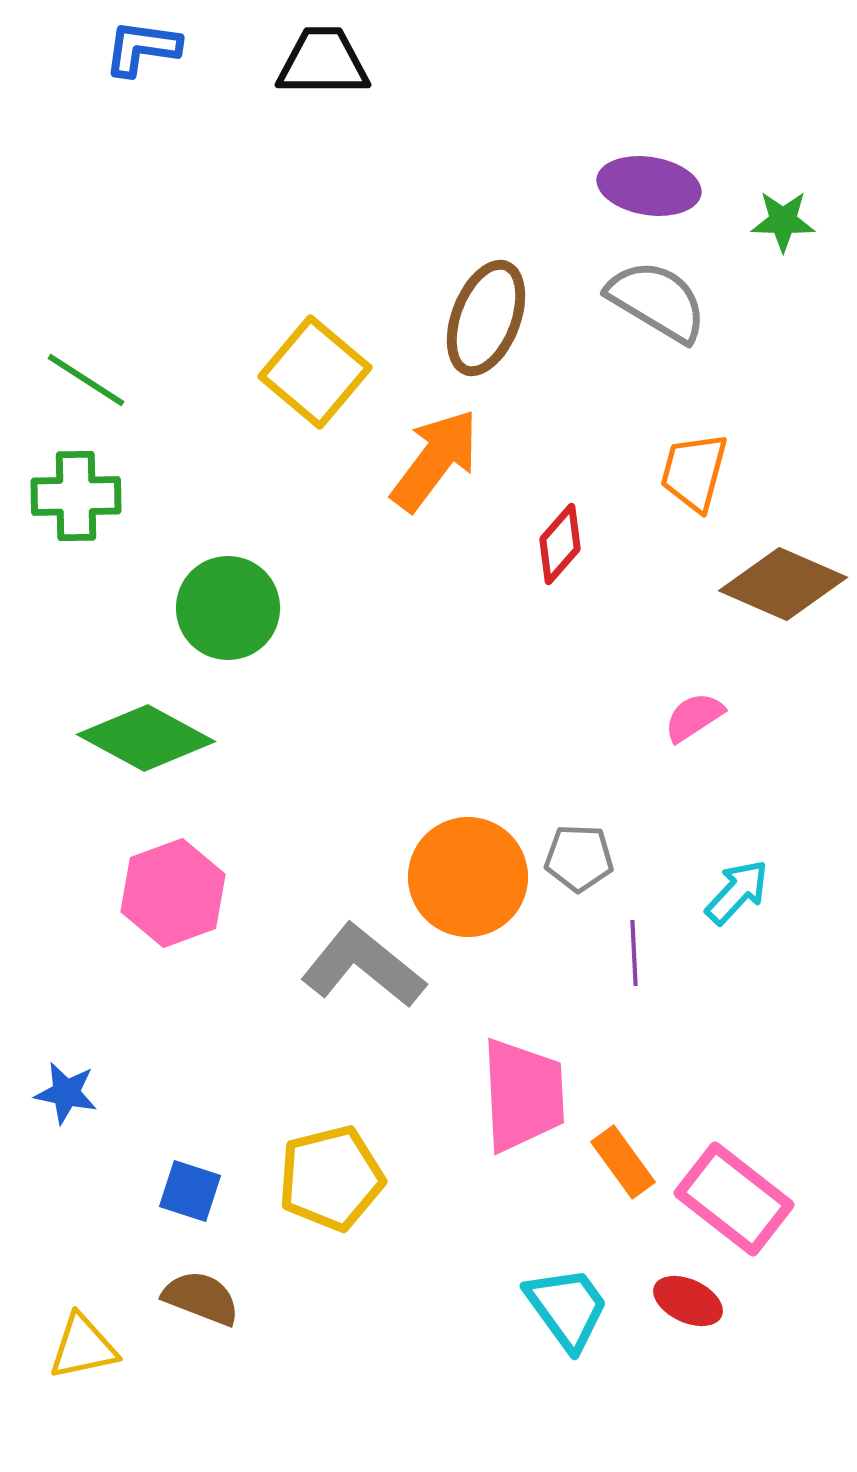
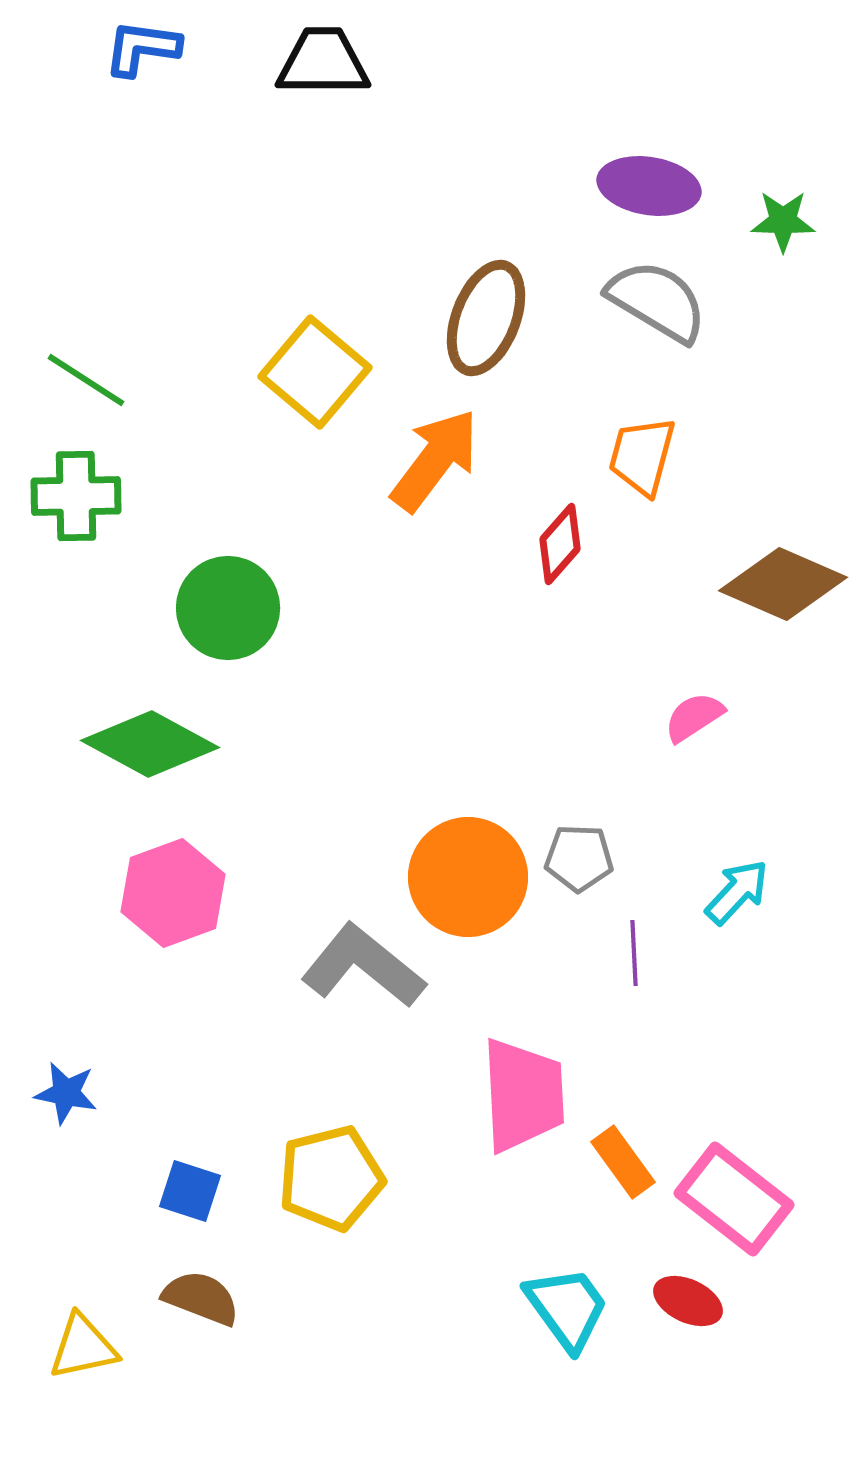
orange trapezoid: moved 52 px left, 16 px up
green diamond: moved 4 px right, 6 px down
